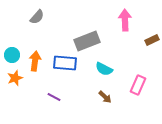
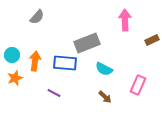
gray rectangle: moved 2 px down
purple line: moved 4 px up
